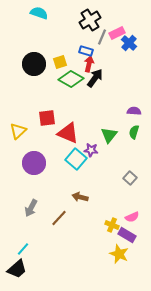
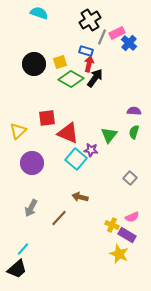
purple circle: moved 2 px left
